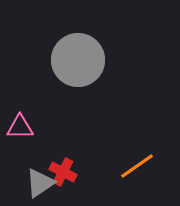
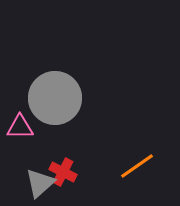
gray circle: moved 23 px left, 38 px down
gray triangle: rotated 8 degrees counterclockwise
